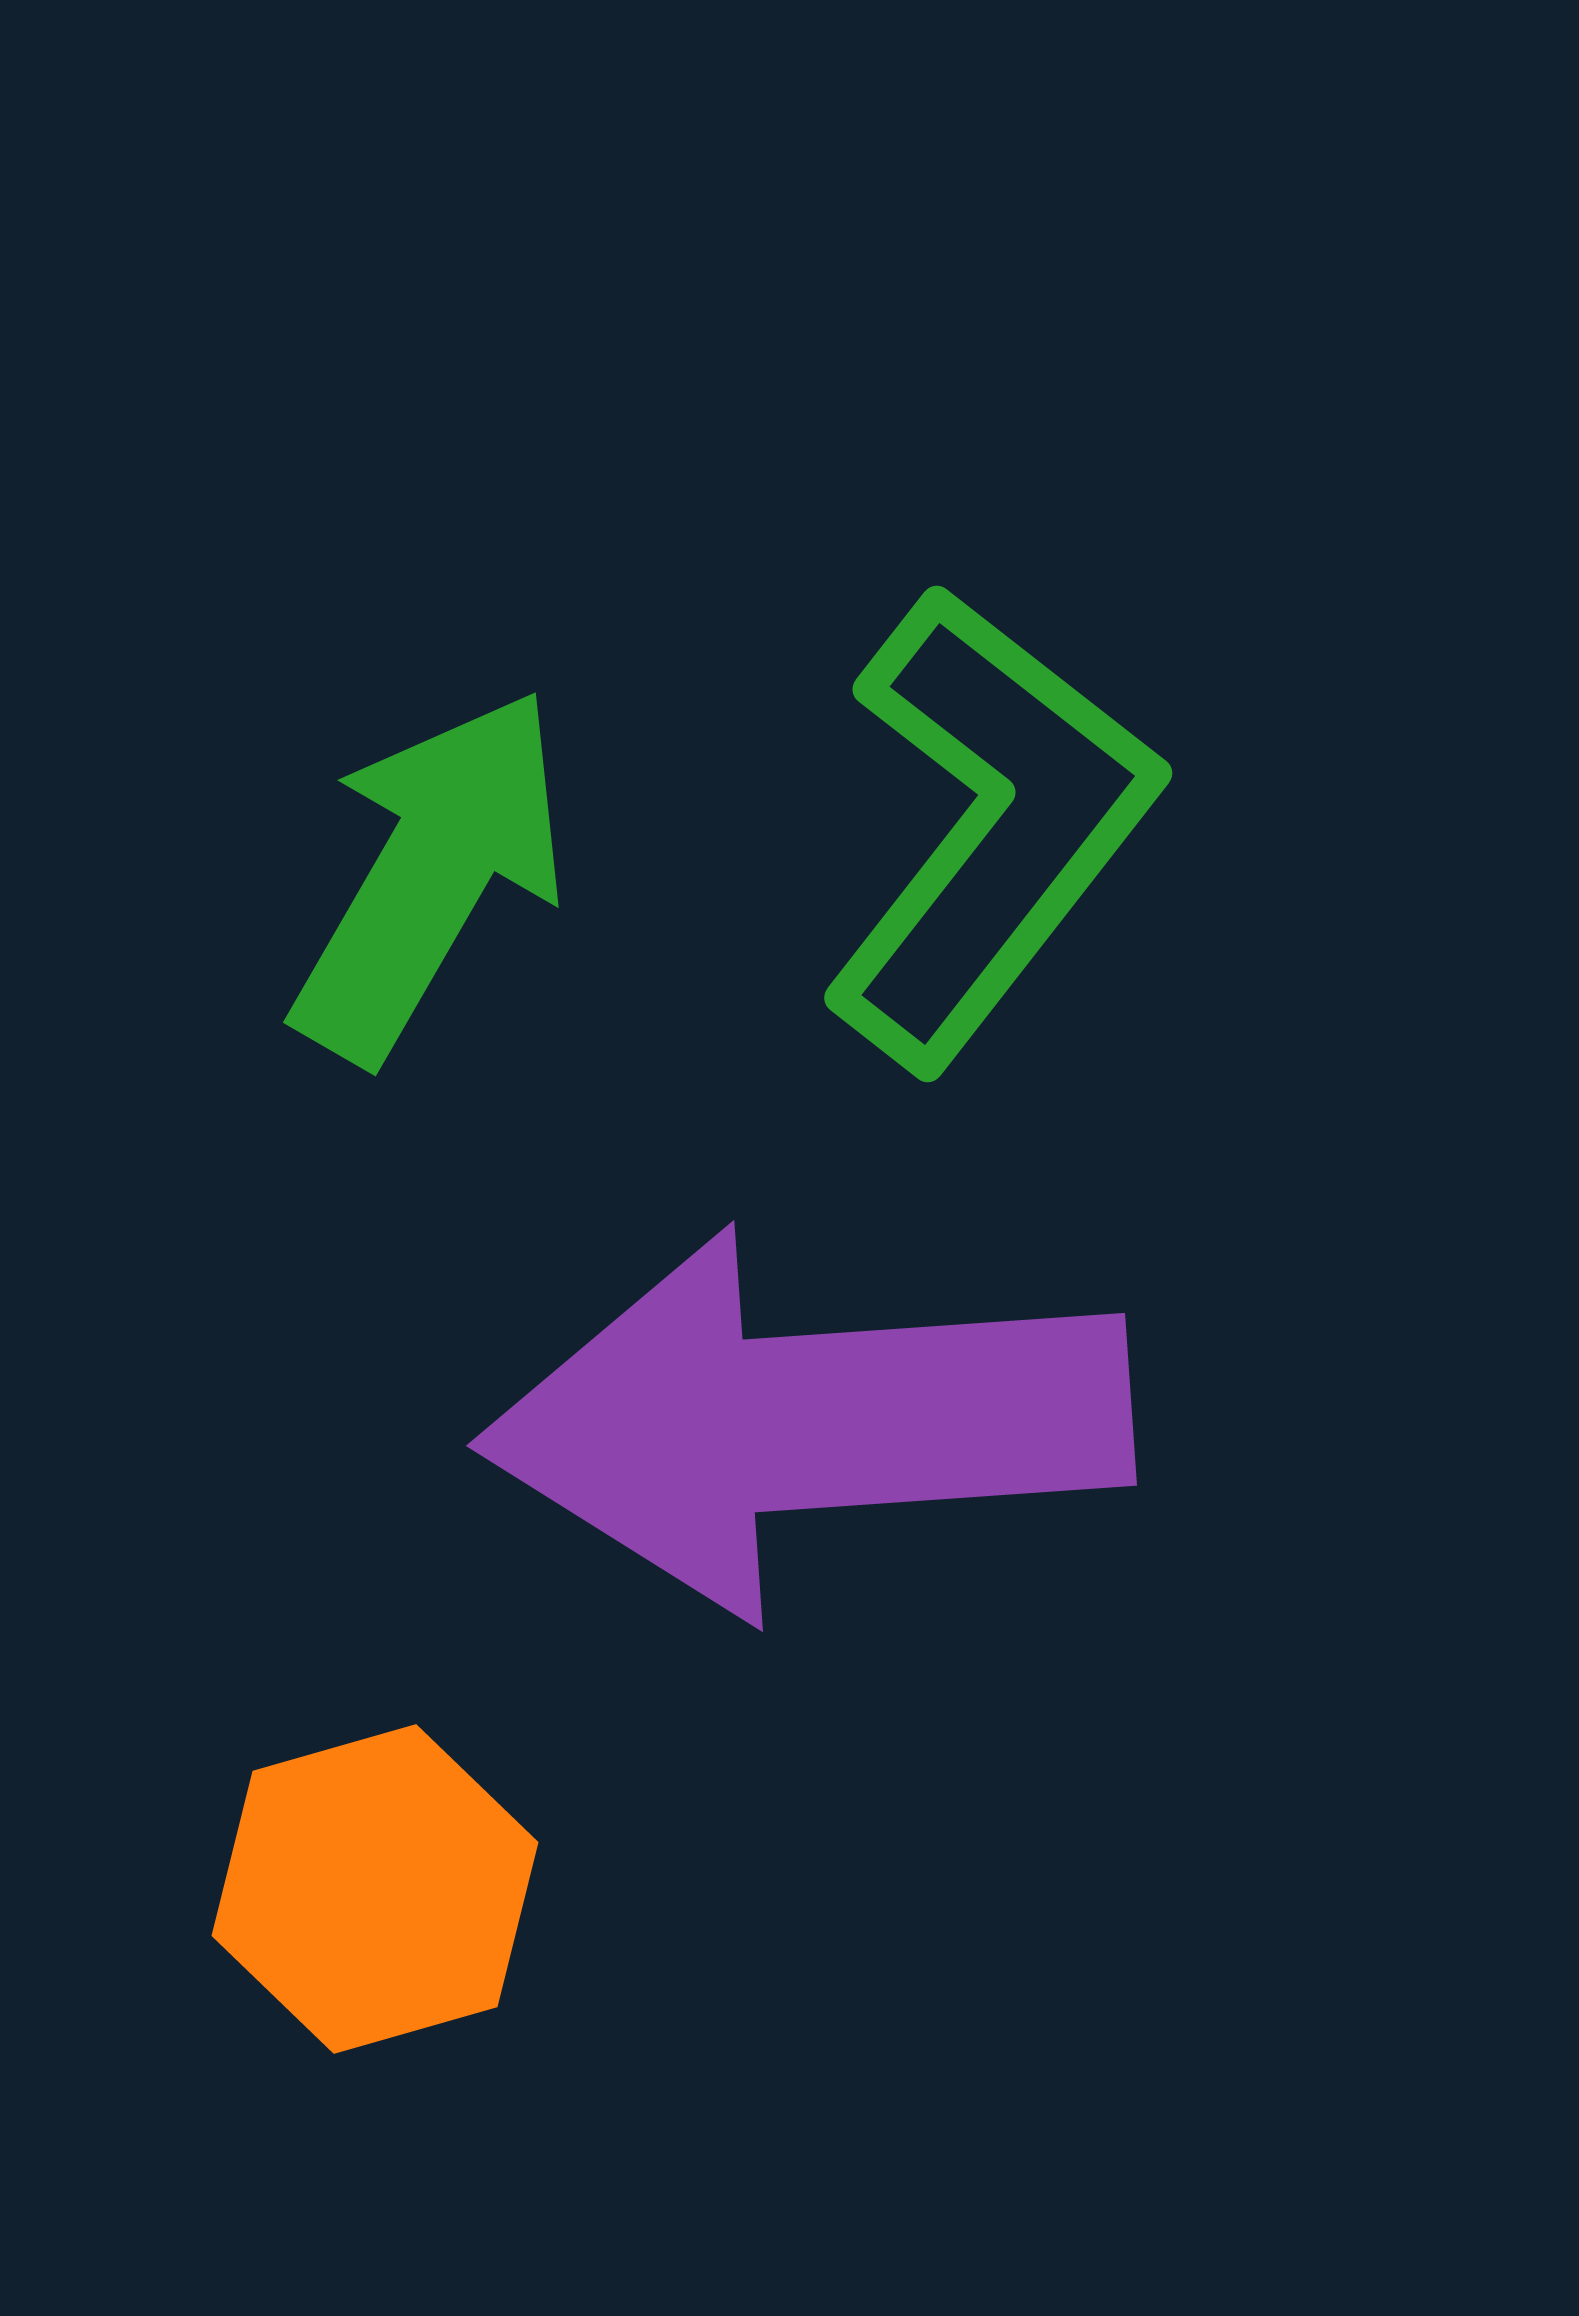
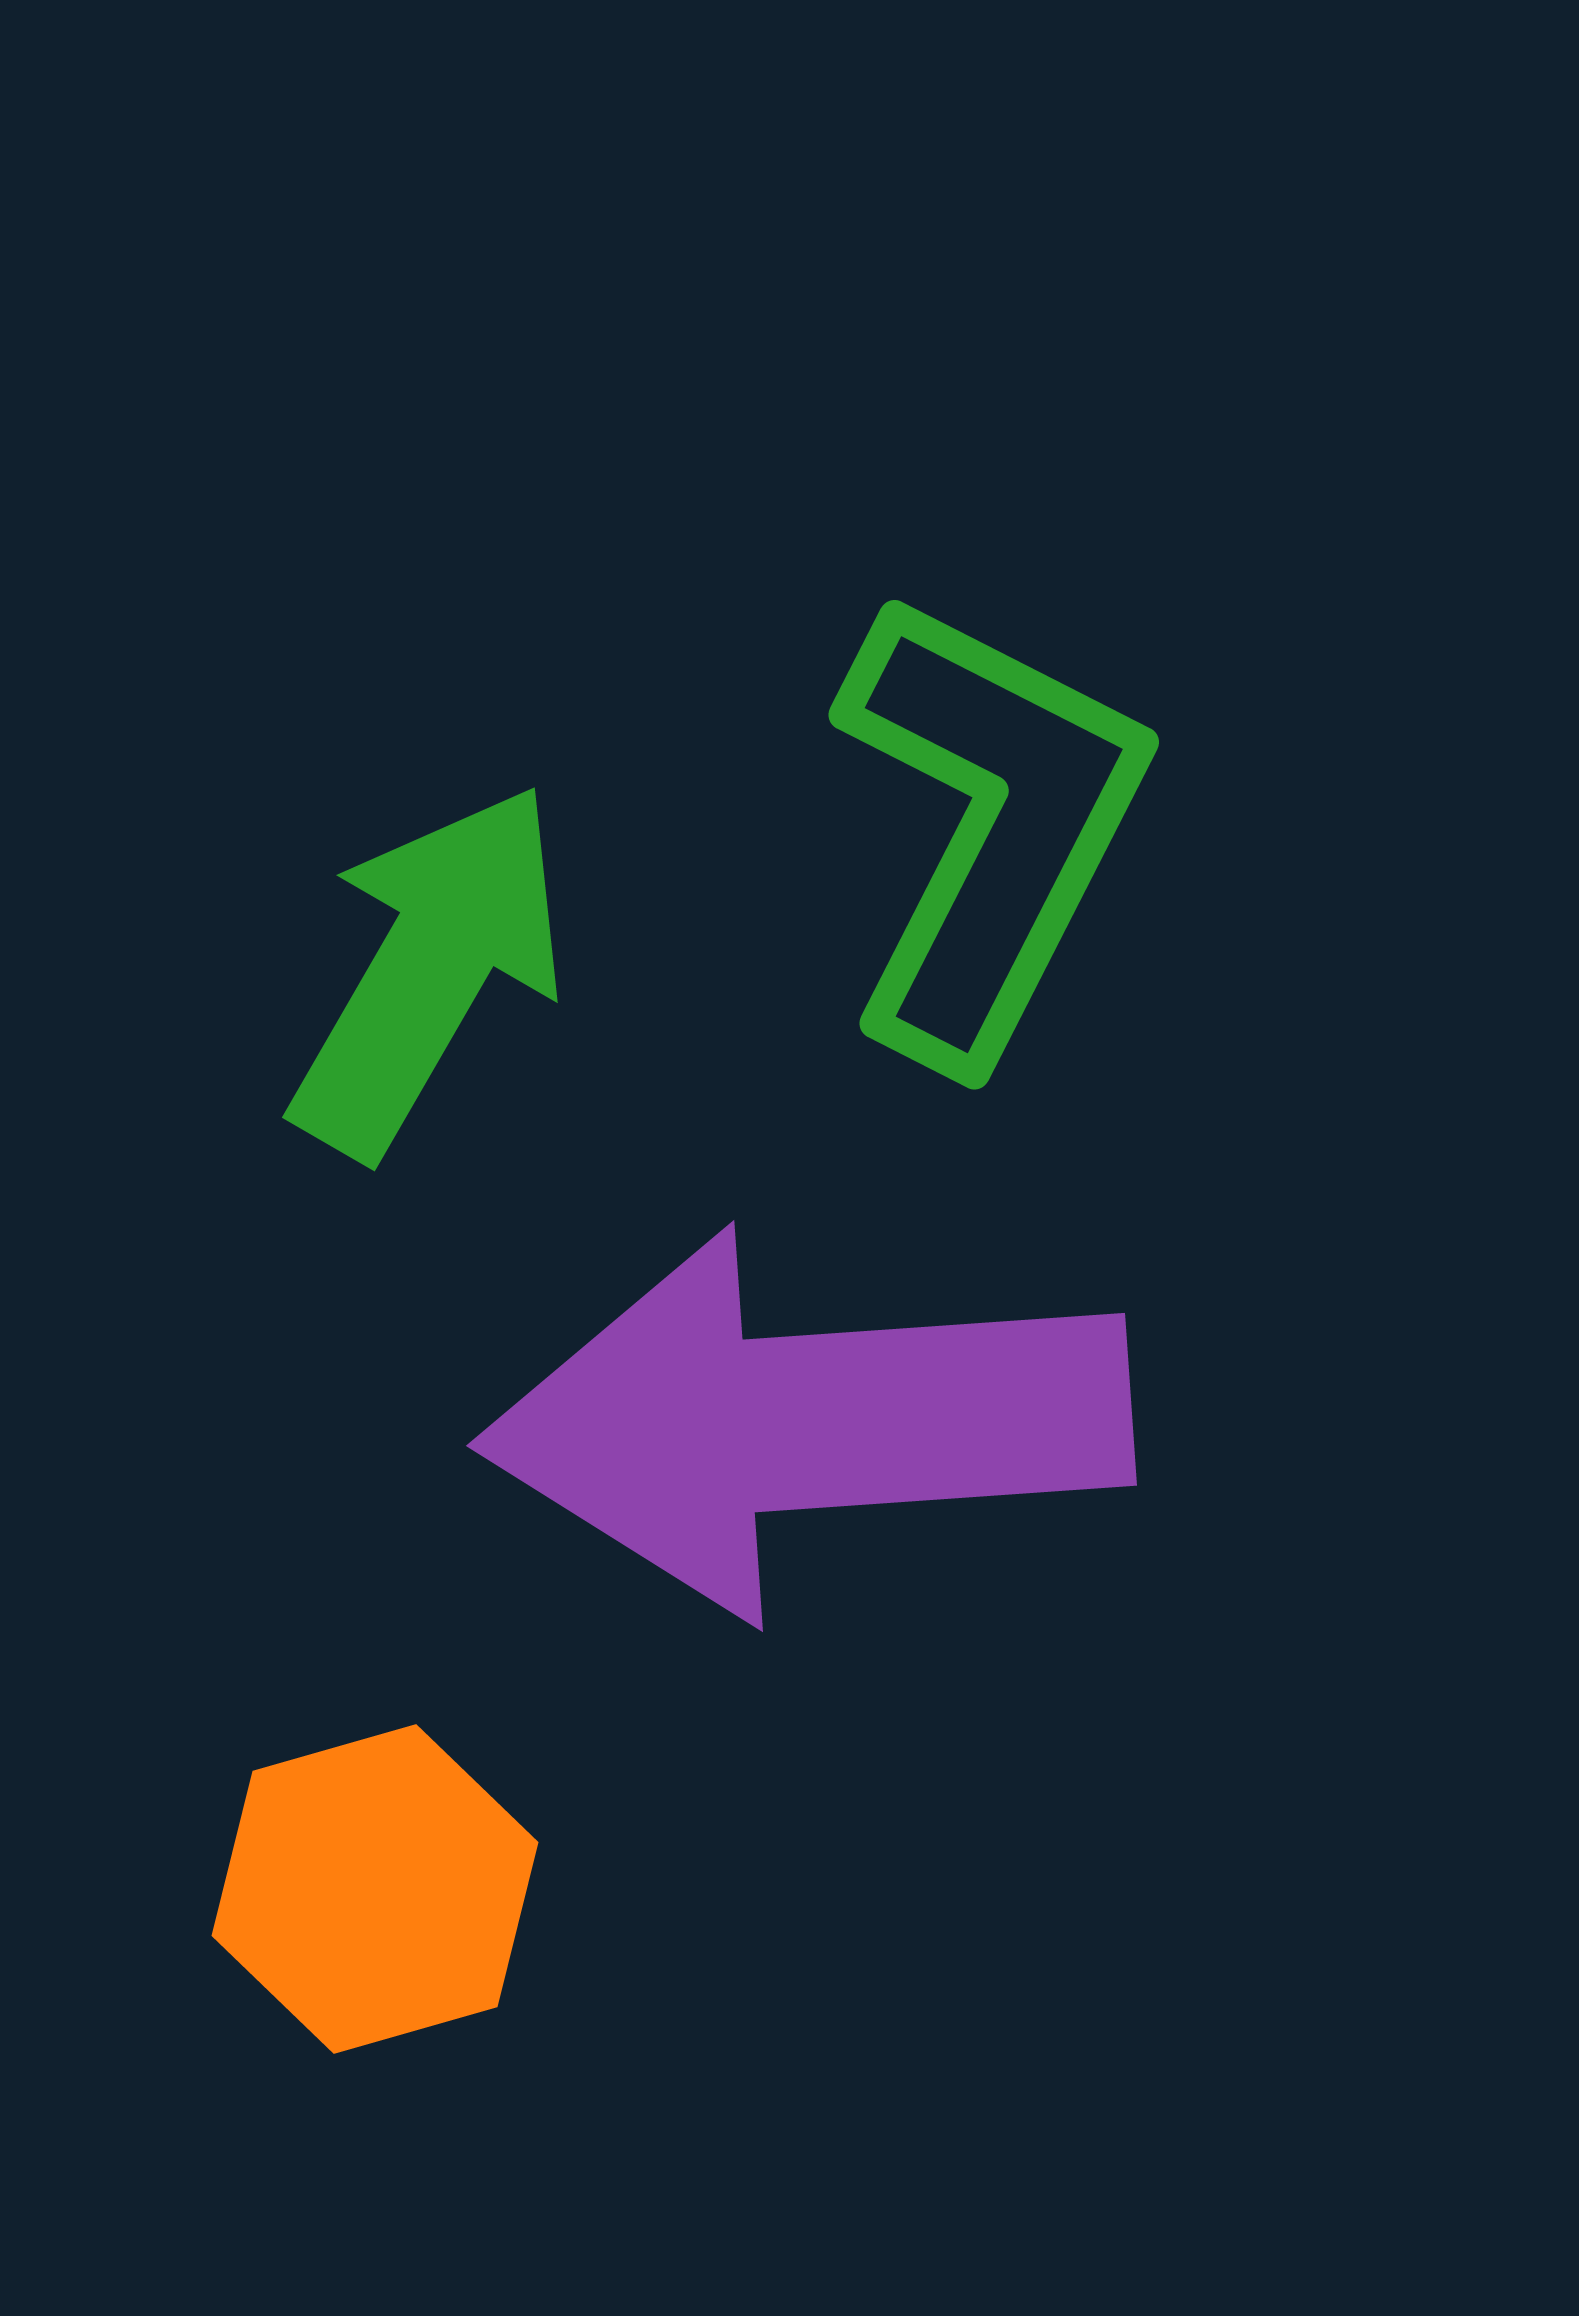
green L-shape: rotated 11 degrees counterclockwise
green arrow: moved 1 px left, 95 px down
